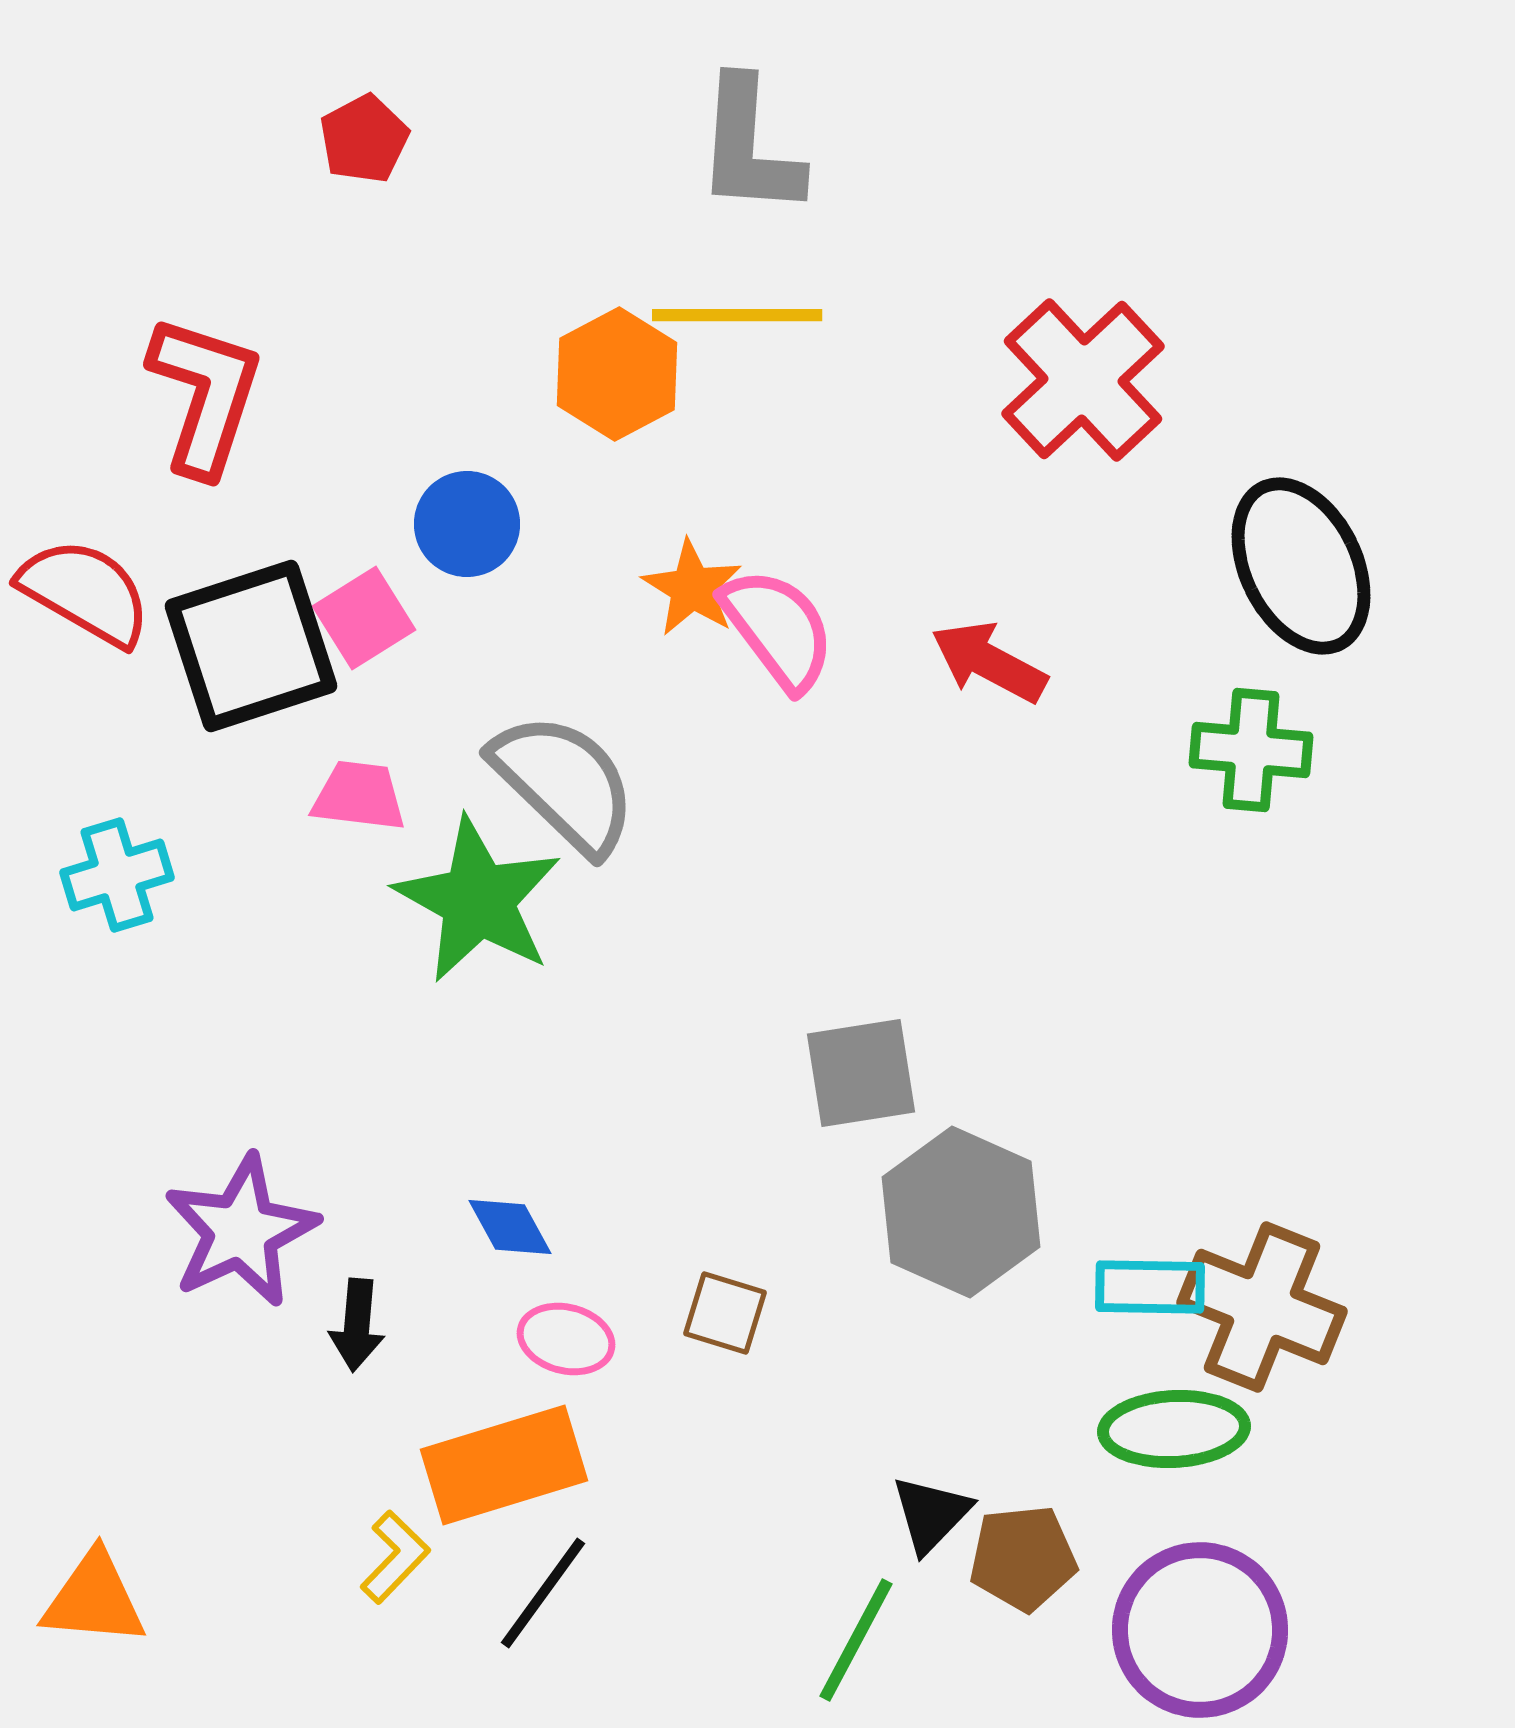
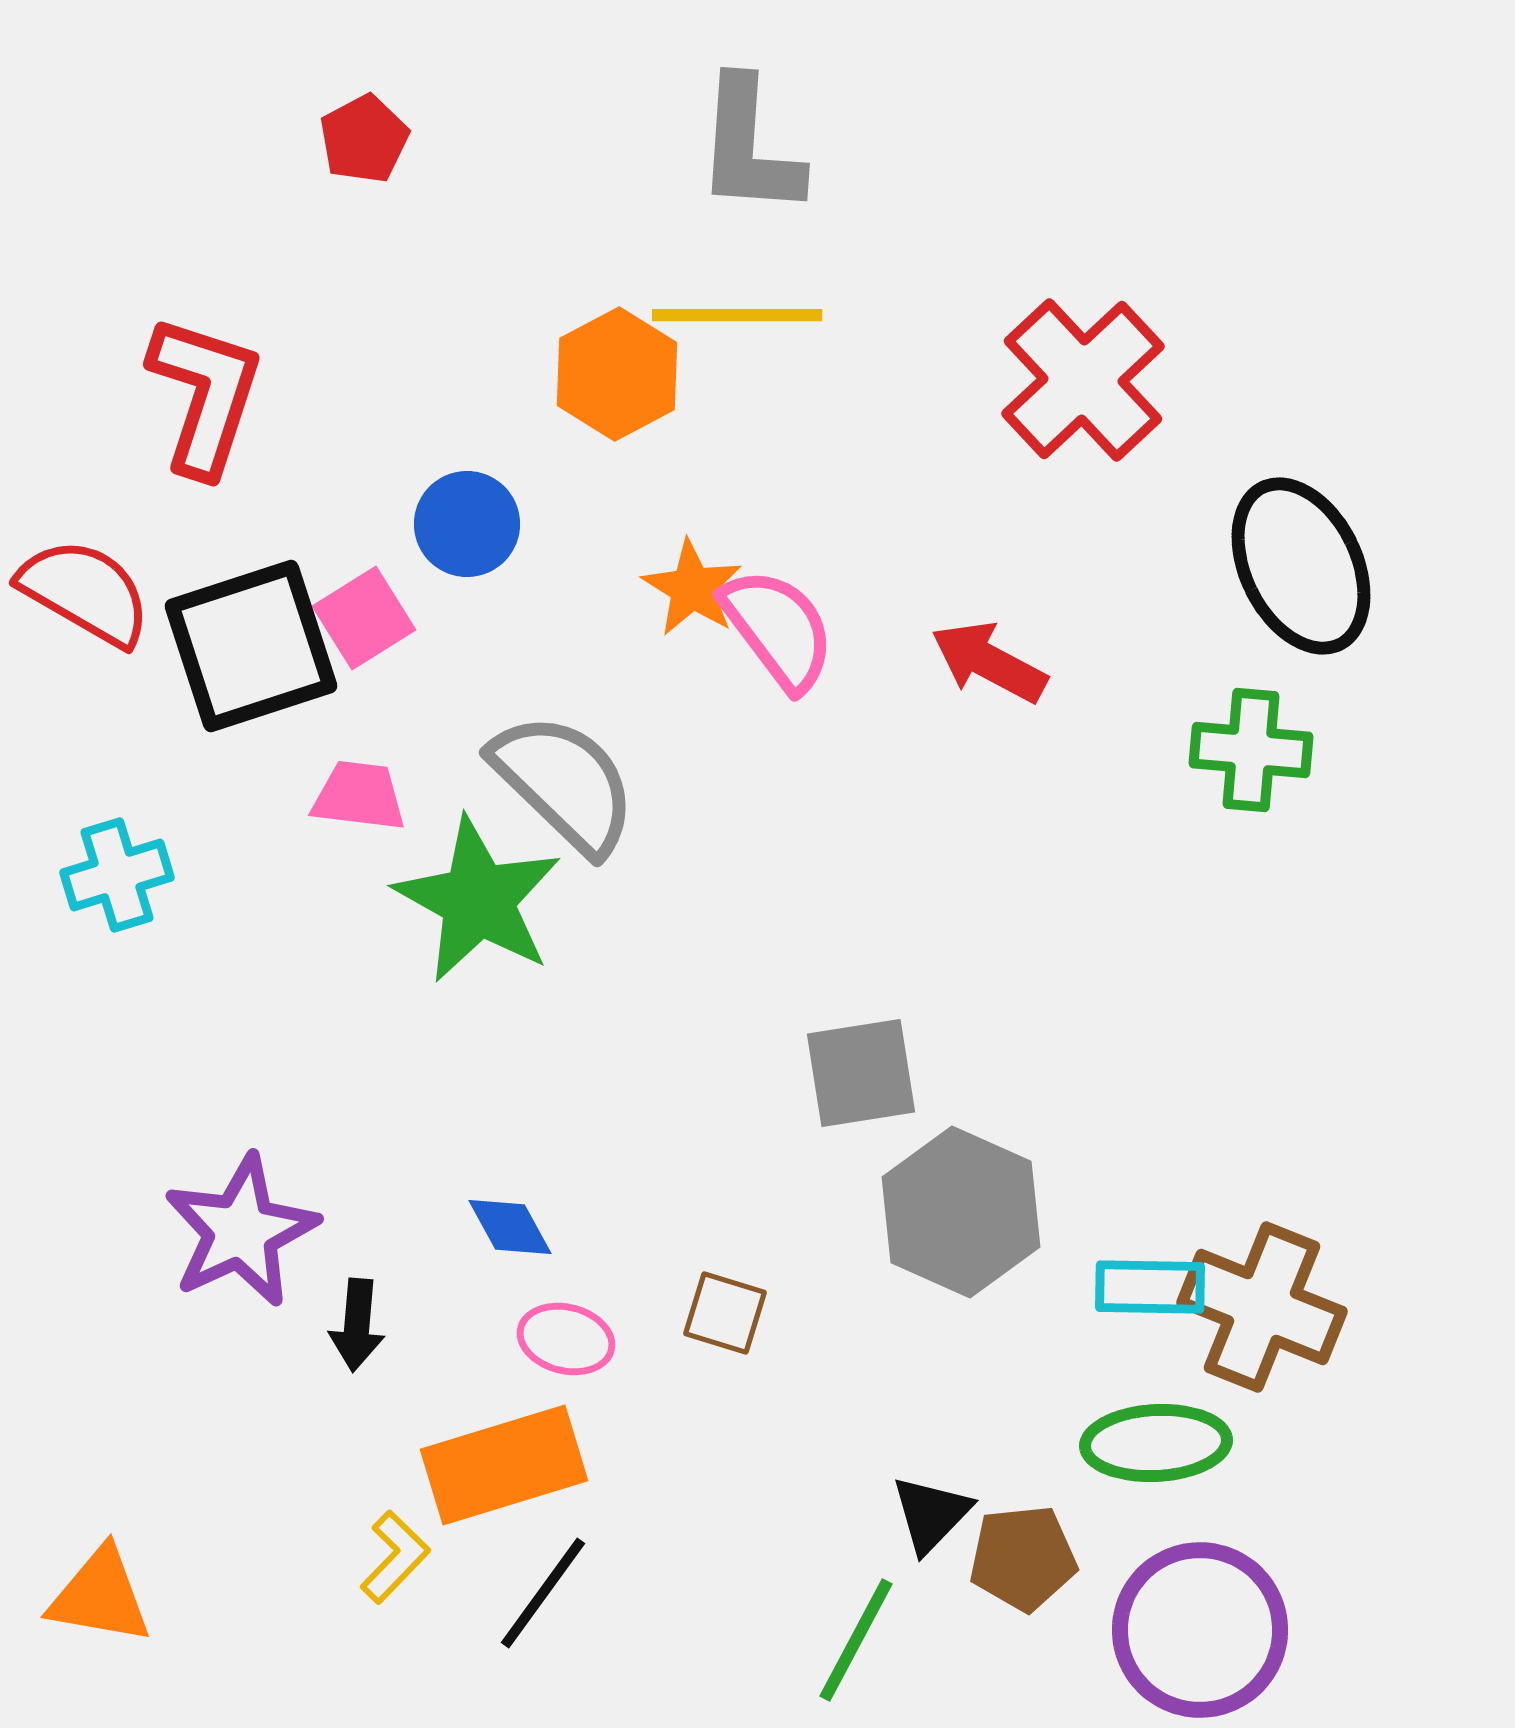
green ellipse: moved 18 px left, 14 px down
orange triangle: moved 6 px right, 3 px up; rotated 5 degrees clockwise
